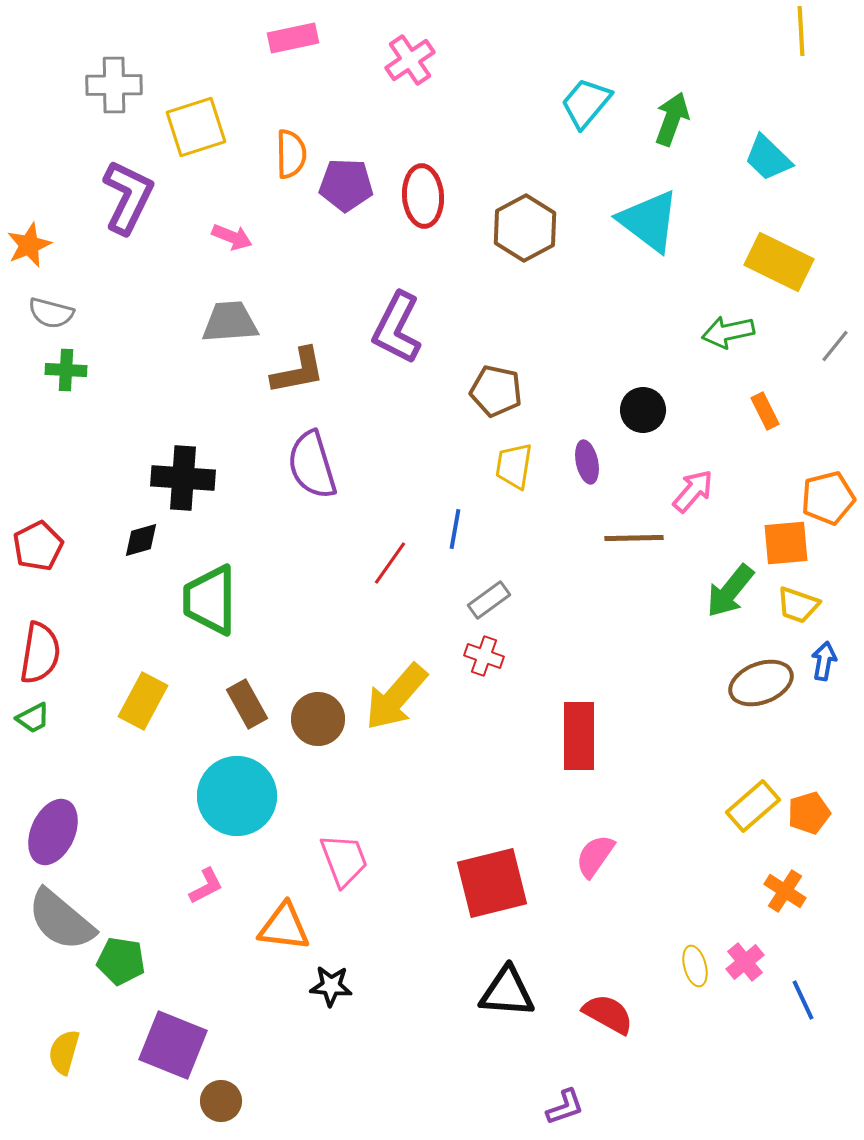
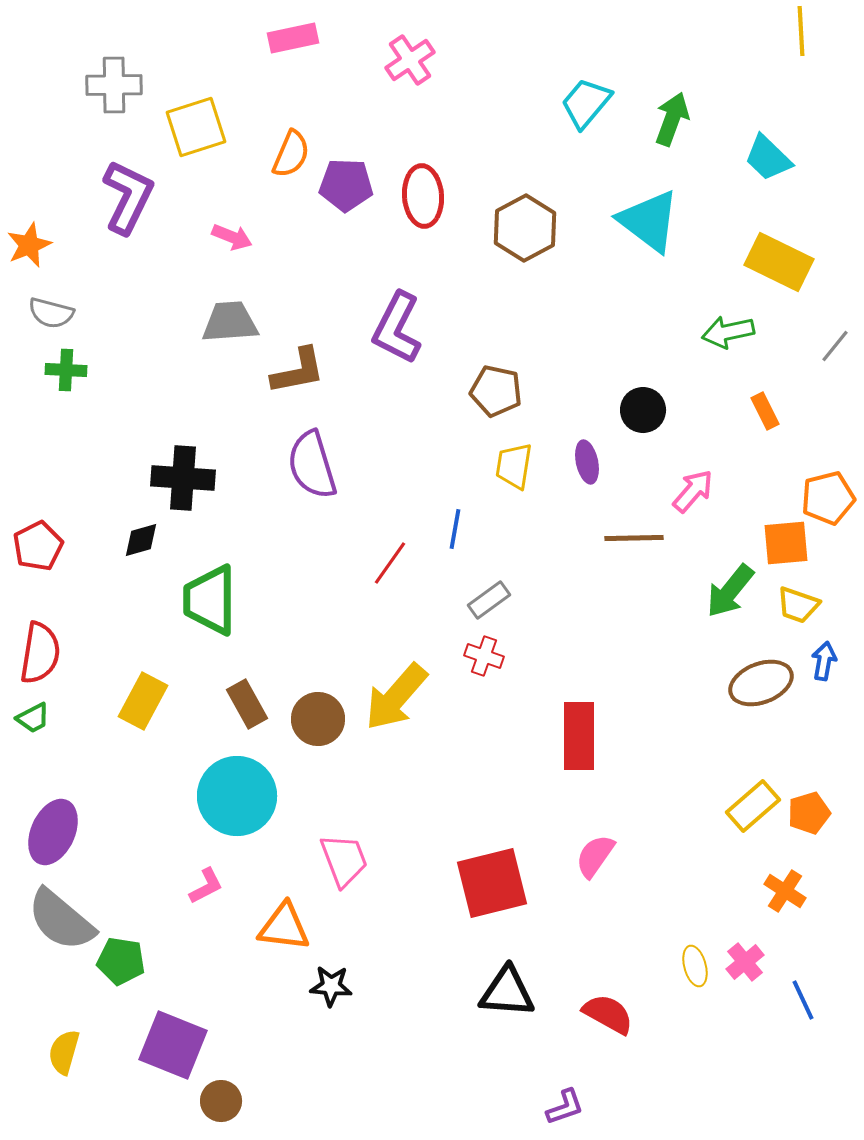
orange semicircle at (291, 154): rotated 24 degrees clockwise
